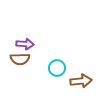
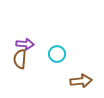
brown semicircle: rotated 96 degrees clockwise
cyan circle: moved 14 px up
